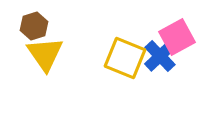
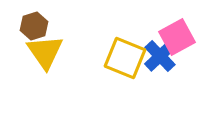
yellow triangle: moved 2 px up
